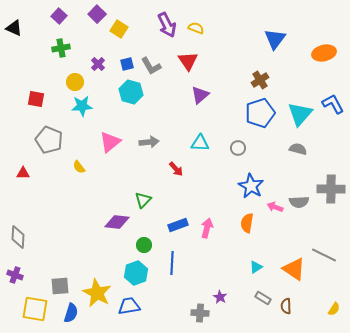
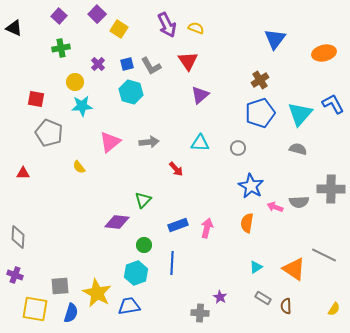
gray pentagon at (49, 140): moved 7 px up
